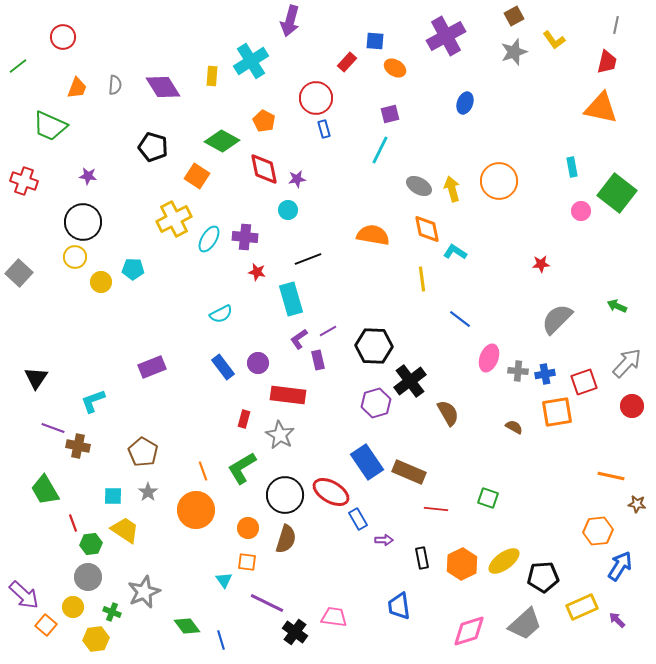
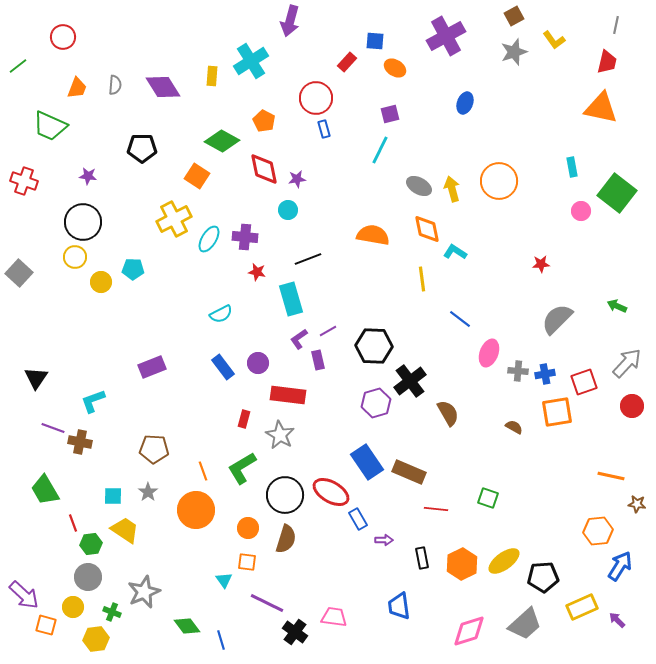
black pentagon at (153, 147): moved 11 px left, 1 px down; rotated 16 degrees counterclockwise
pink ellipse at (489, 358): moved 5 px up
brown cross at (78, 446): moved 2 px right, 4 px up
brown pentagon at (143, 452): moved 11 px right, 3 px up; rotated 28 degrees counterclockwise
orange square at (46, 625): rotated 25 degrees counterclockwise
